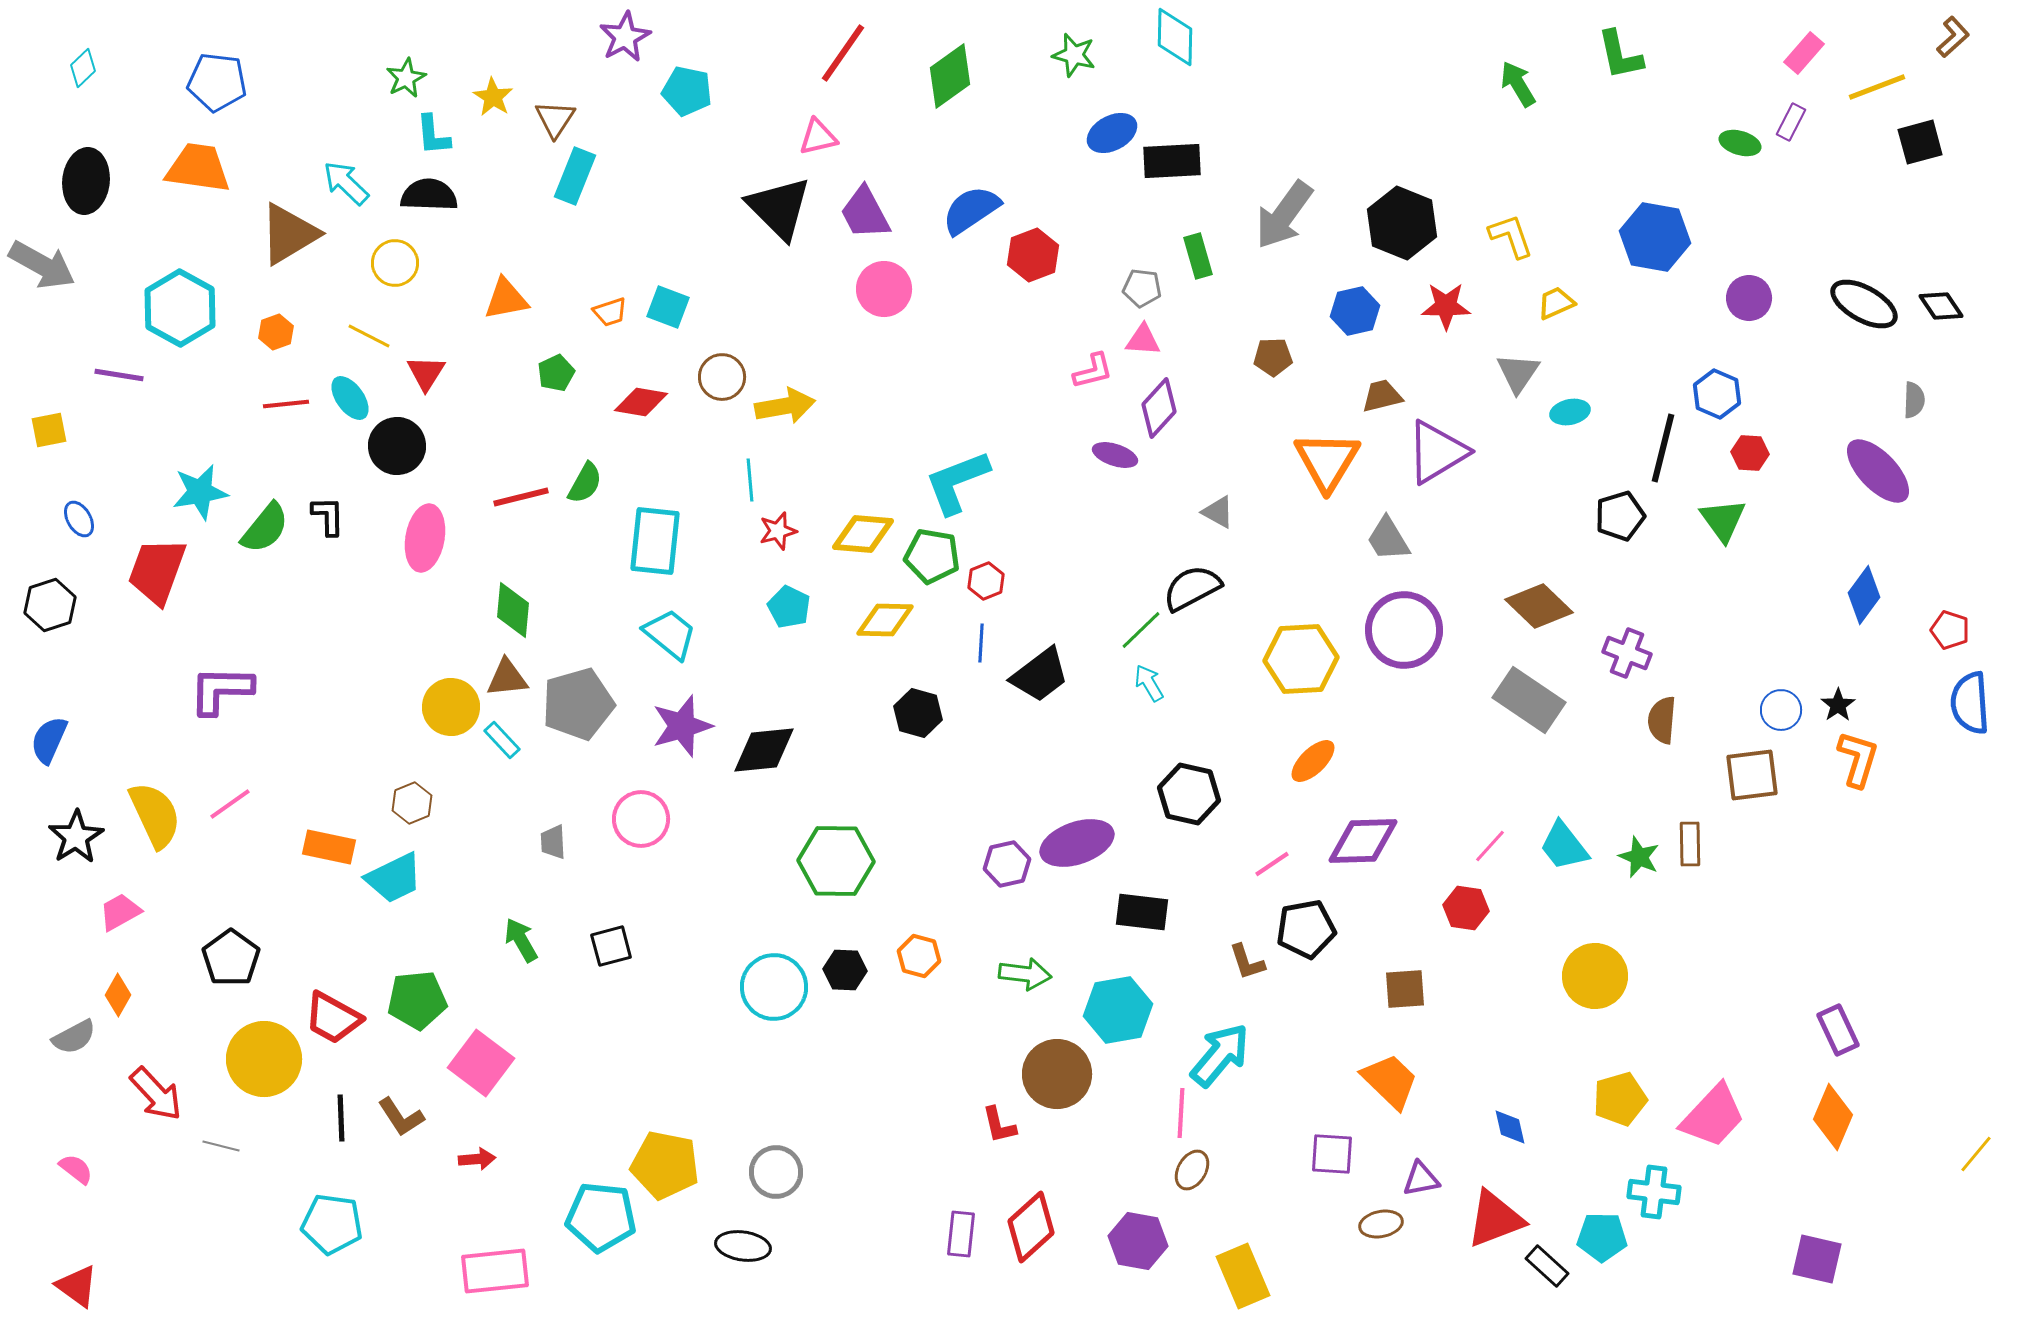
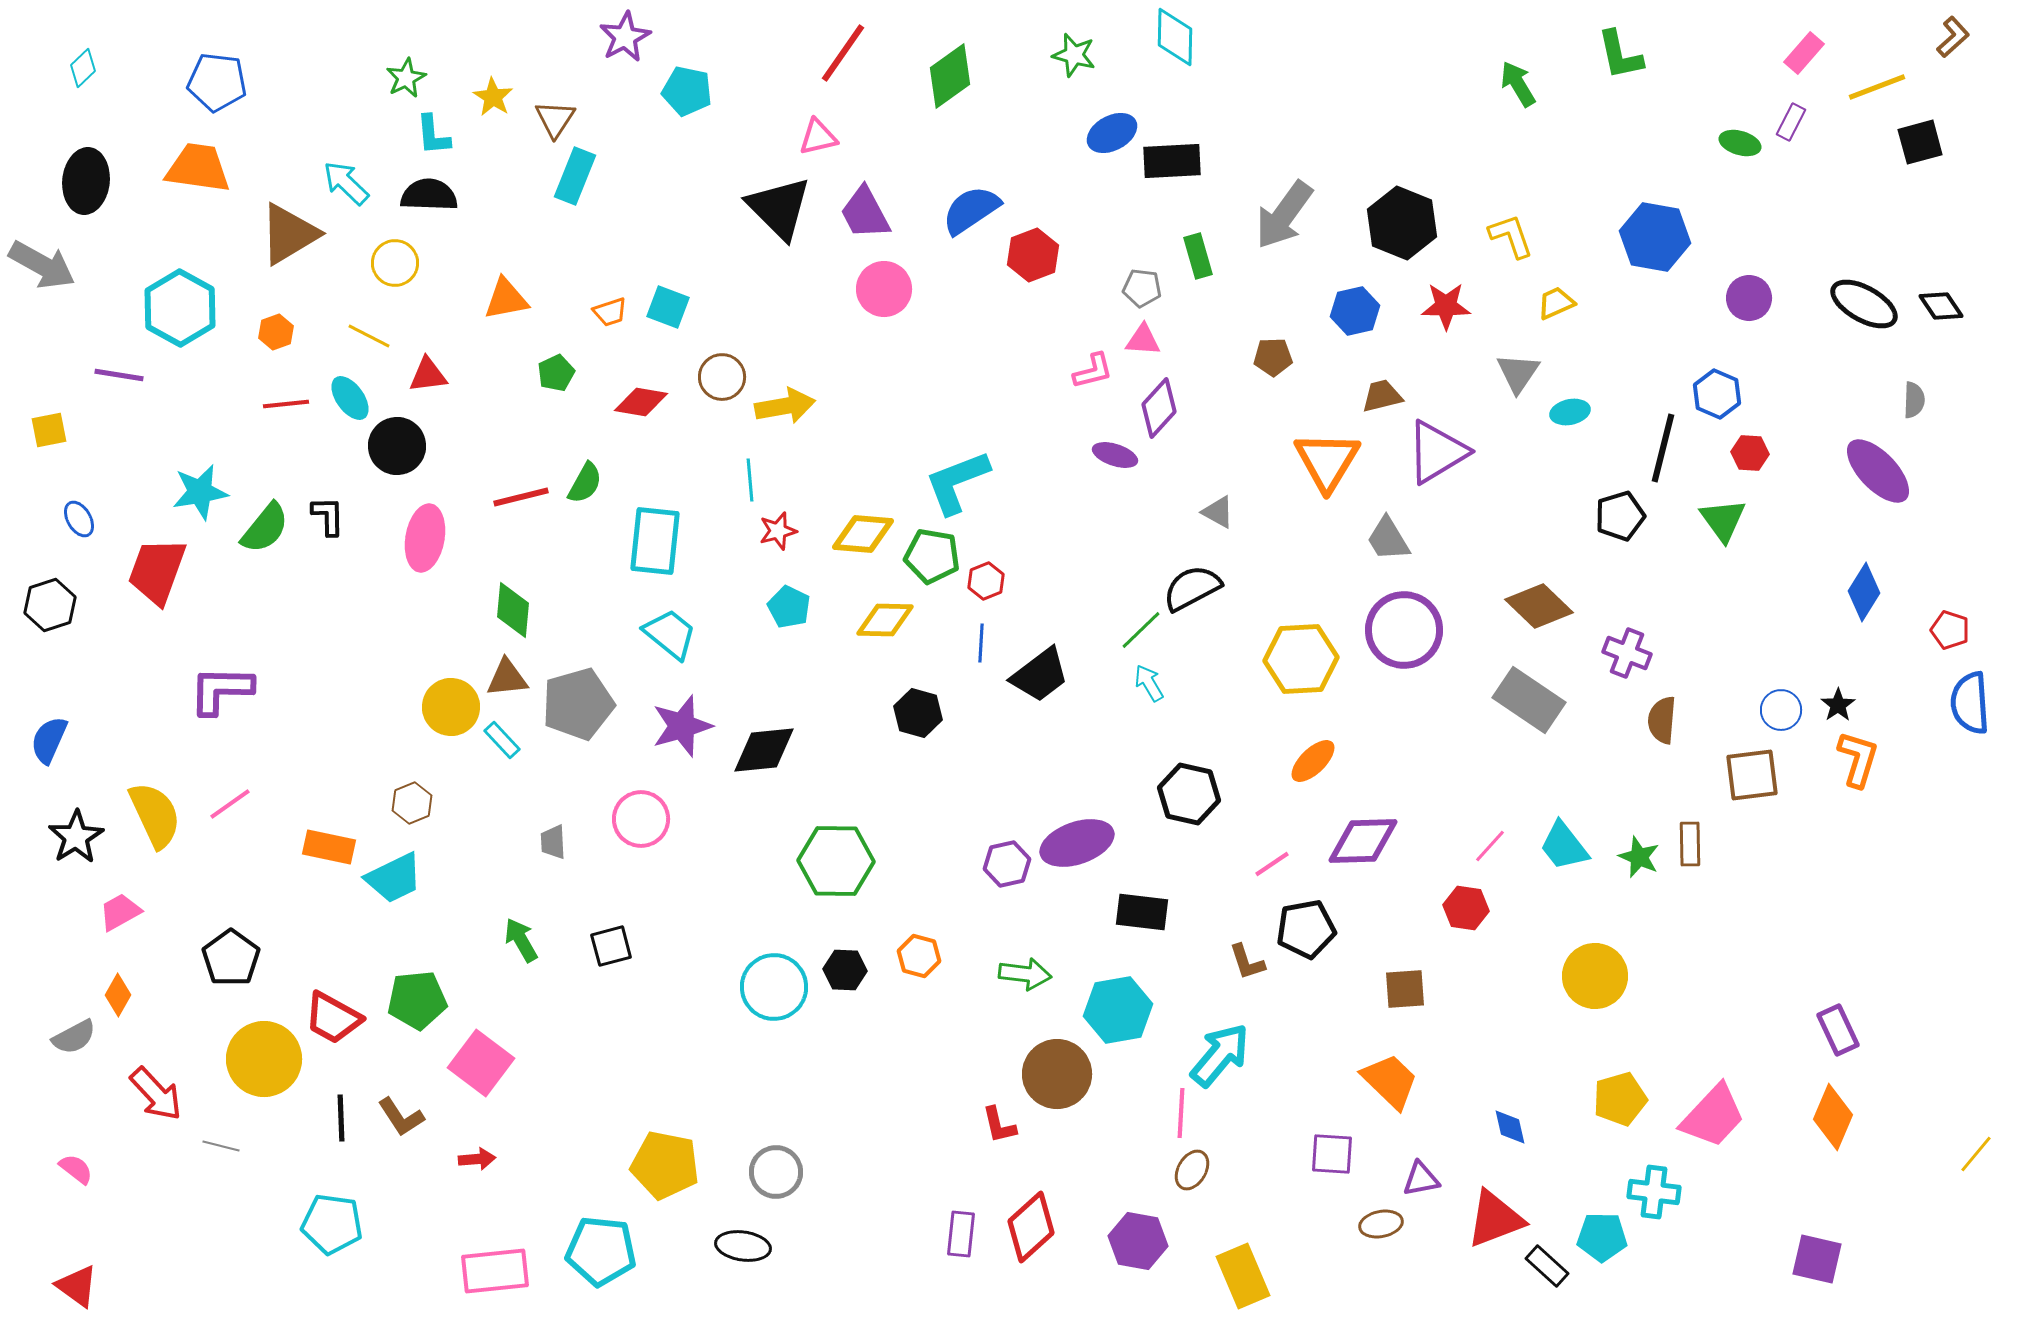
red triangle at (426, 373): moved 2 px right, 2 px down; rotated 51 degrees clockwise
blue diamond at (1864, 595): moved 3 px up; rotated 4 degrees counterclockwise
cyan pentagon at (601, 1217): moved 34 px down
